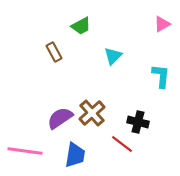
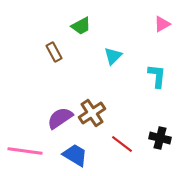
cyan L-shape: moved 4 px left
brown cross: rotated 8 degrees clockwise
black cross: moved 22 px right, 16 px down
blue trapezoid: rotated 68 degrees counterclockwise
